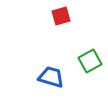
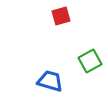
blue trapezoid: moved 1 px left, 4 px down
